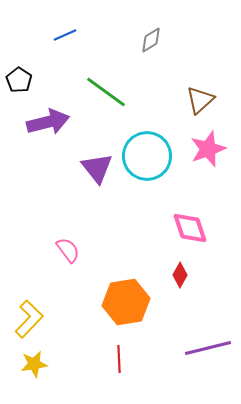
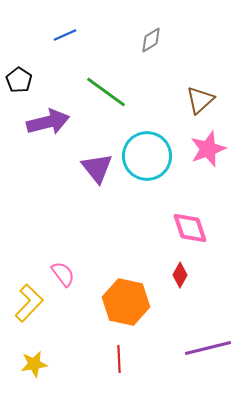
pink semicircle: moved 5 px left, 24 px down
orange hexagon: rotated 21 degrees clockwise
yellow L-shape: moved 16 px up
